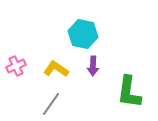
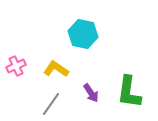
purple arrow: moved 2 px left, 27 px down; rotated 36 degrees counterclockwise
